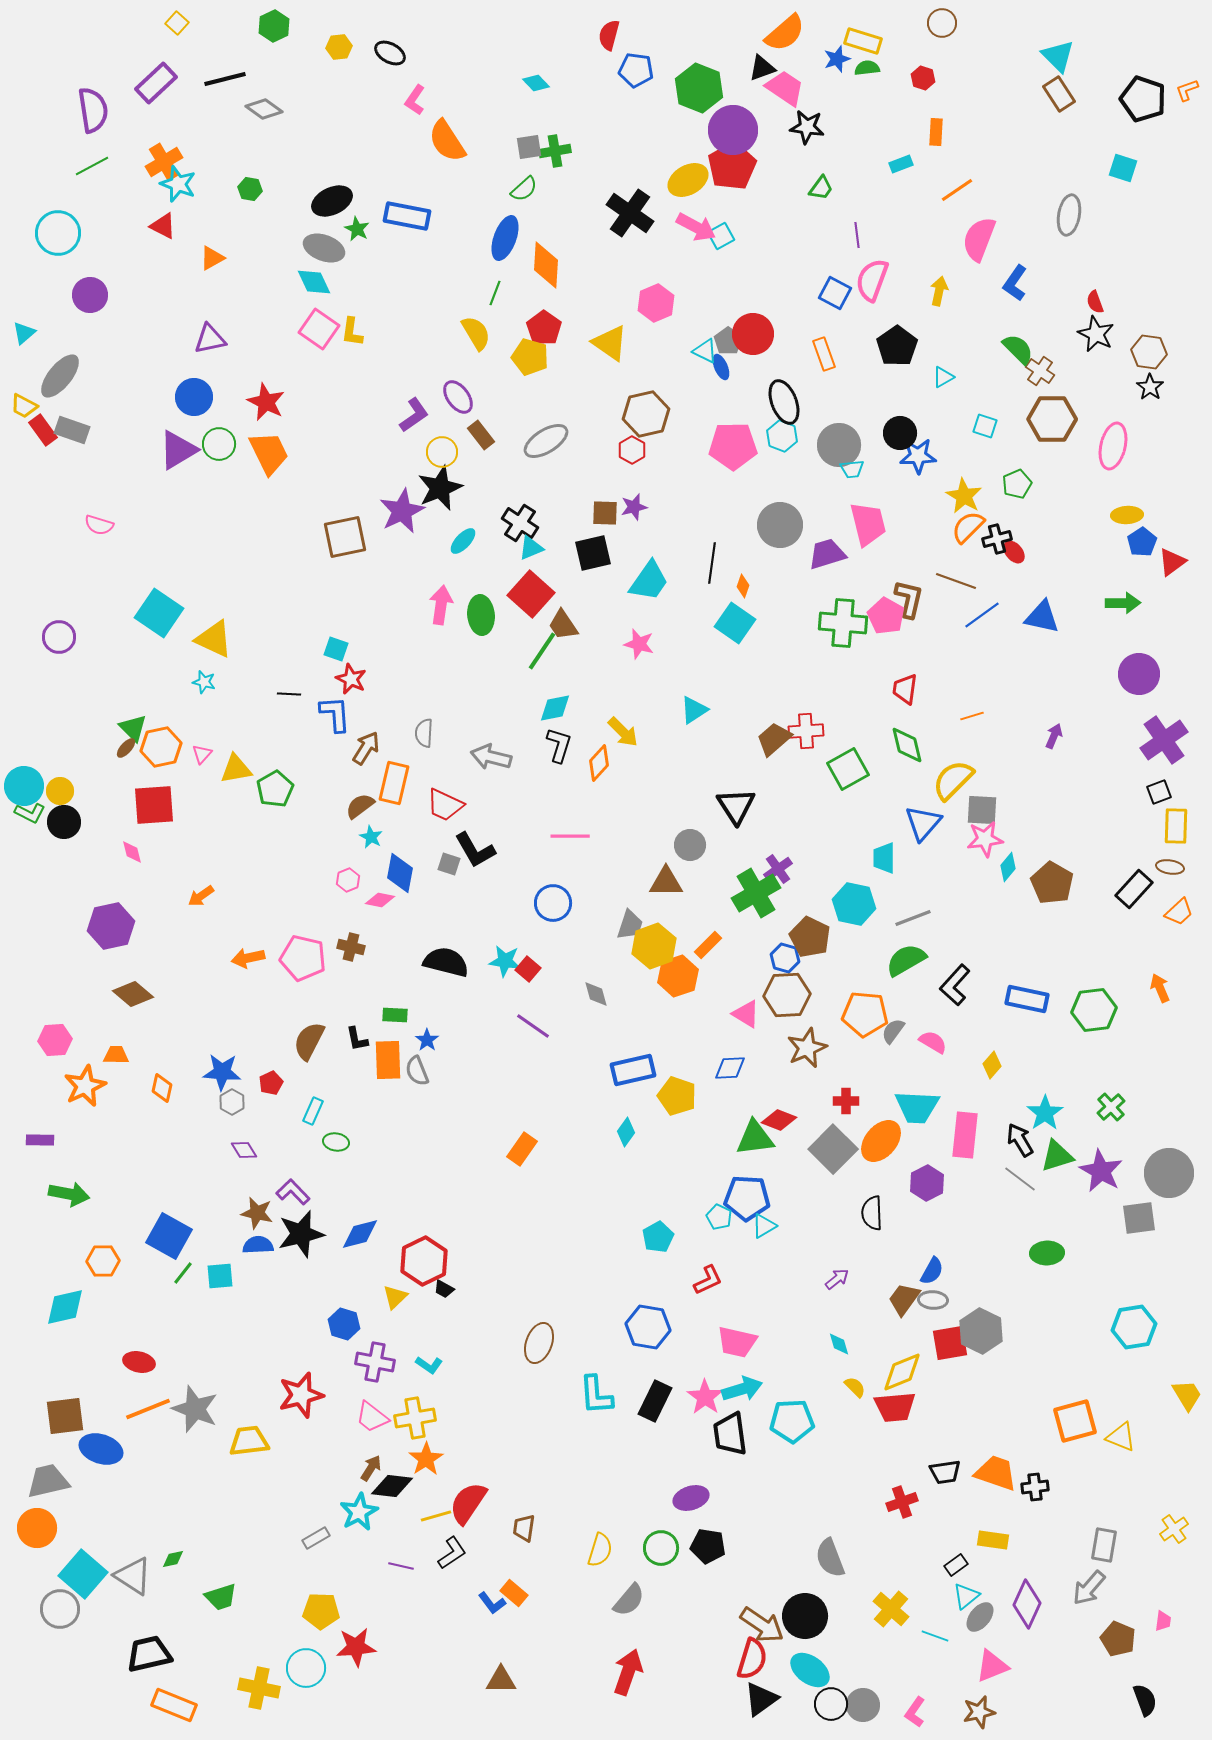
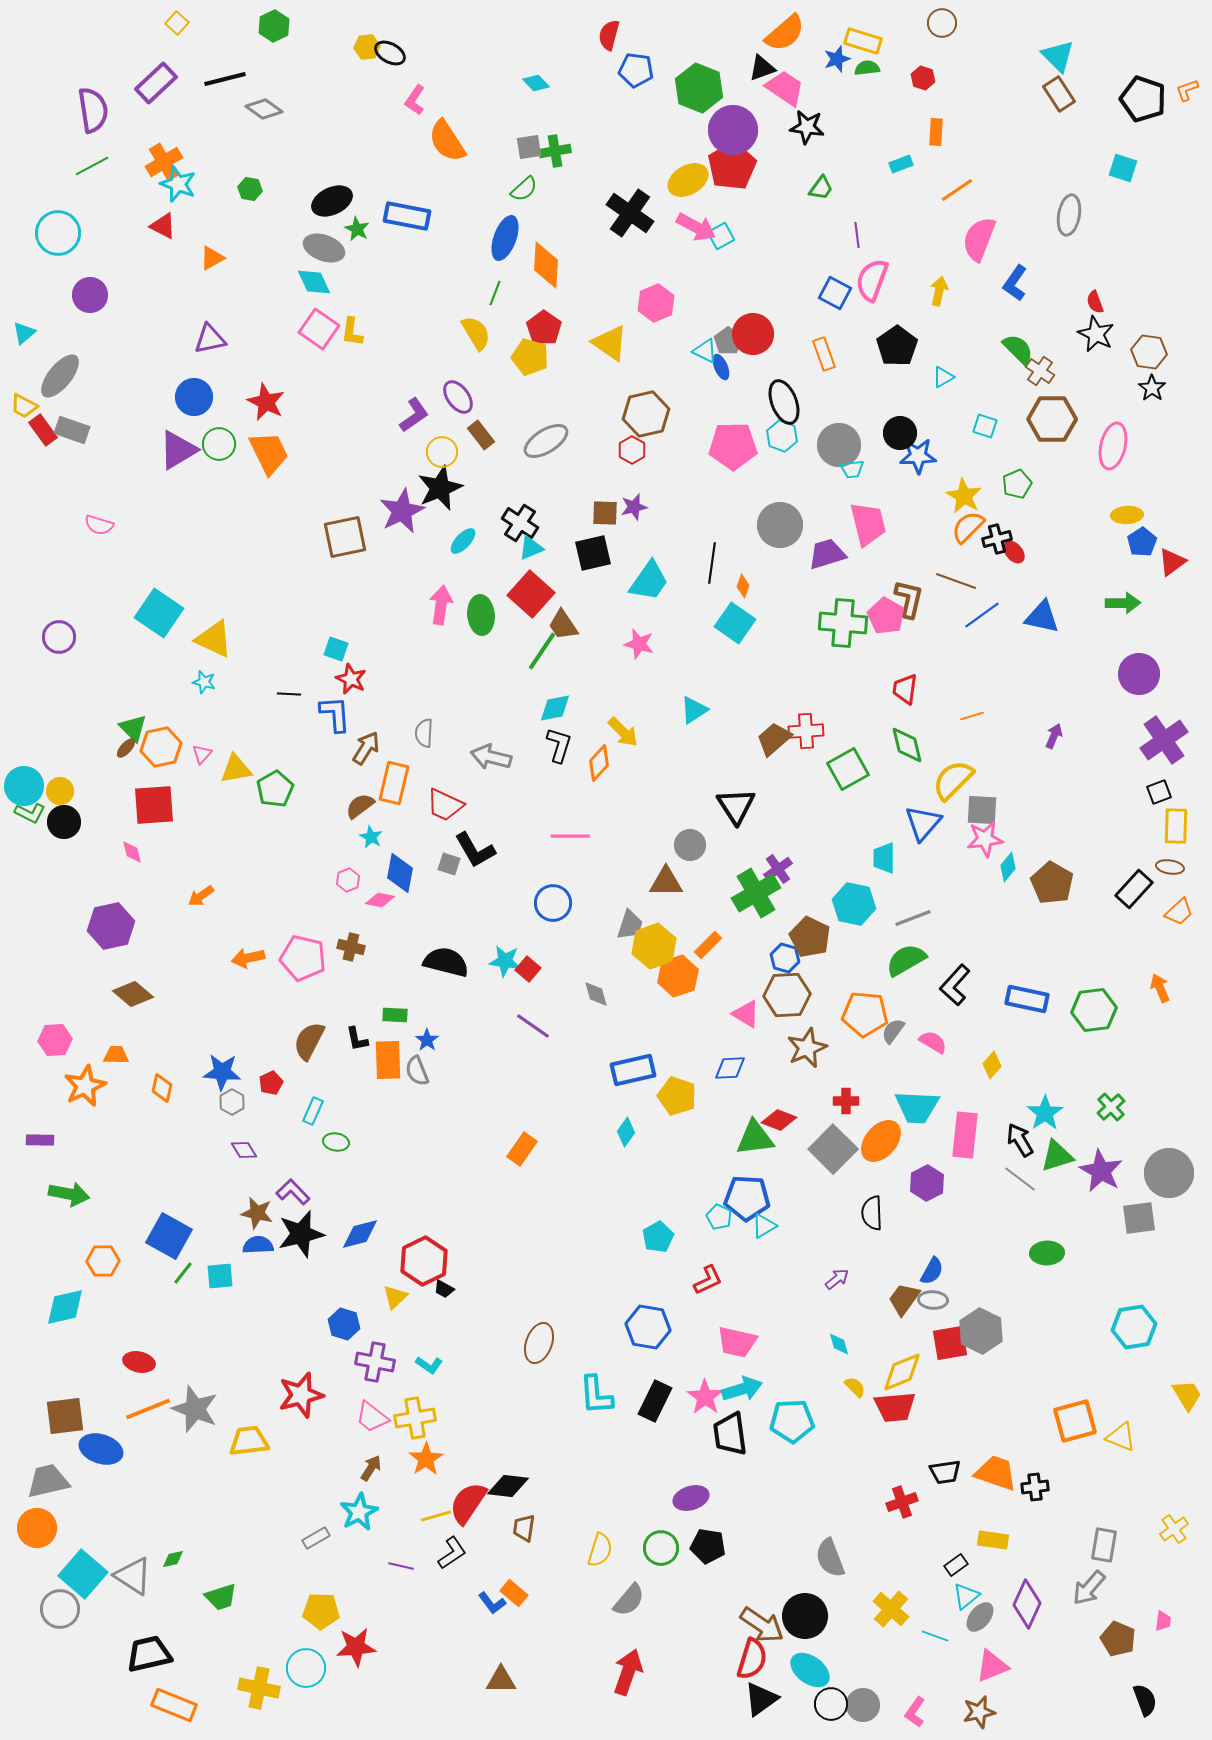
yellow hexagon at (339, 47): moved 28 px right
black star at (1150, 387): moved 2 px right, 1 px down
black diamond at (392, 1486): moved 116 px right
